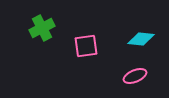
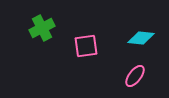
cyan diamond: moved 1 px up
pink ellipse: rotated 30 degrees counterclockwise
